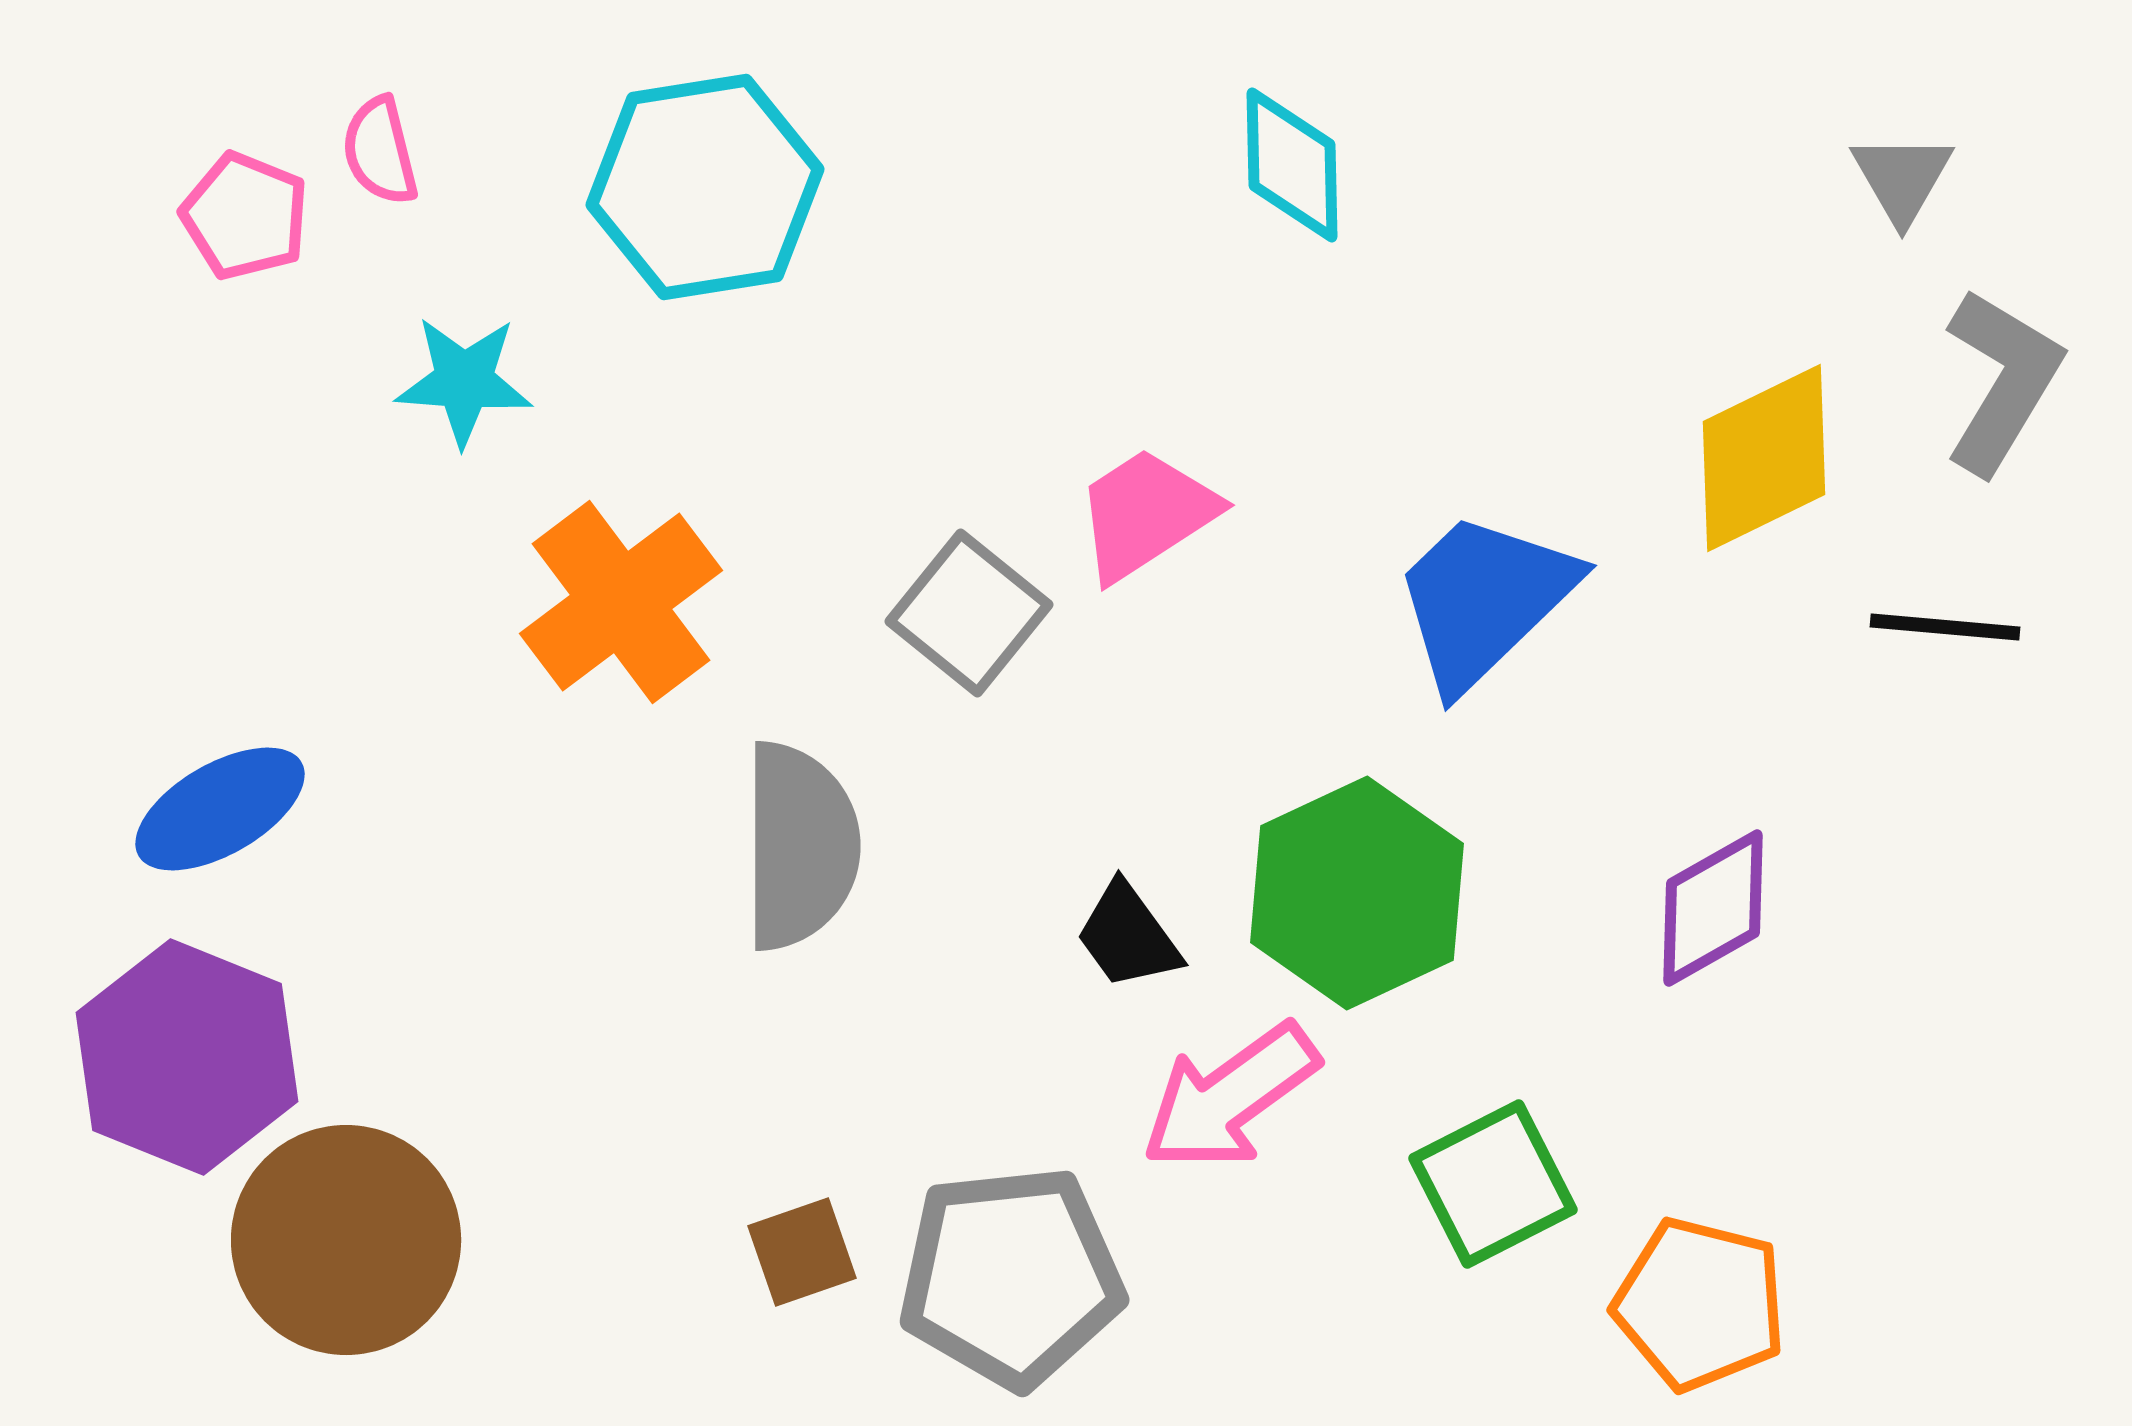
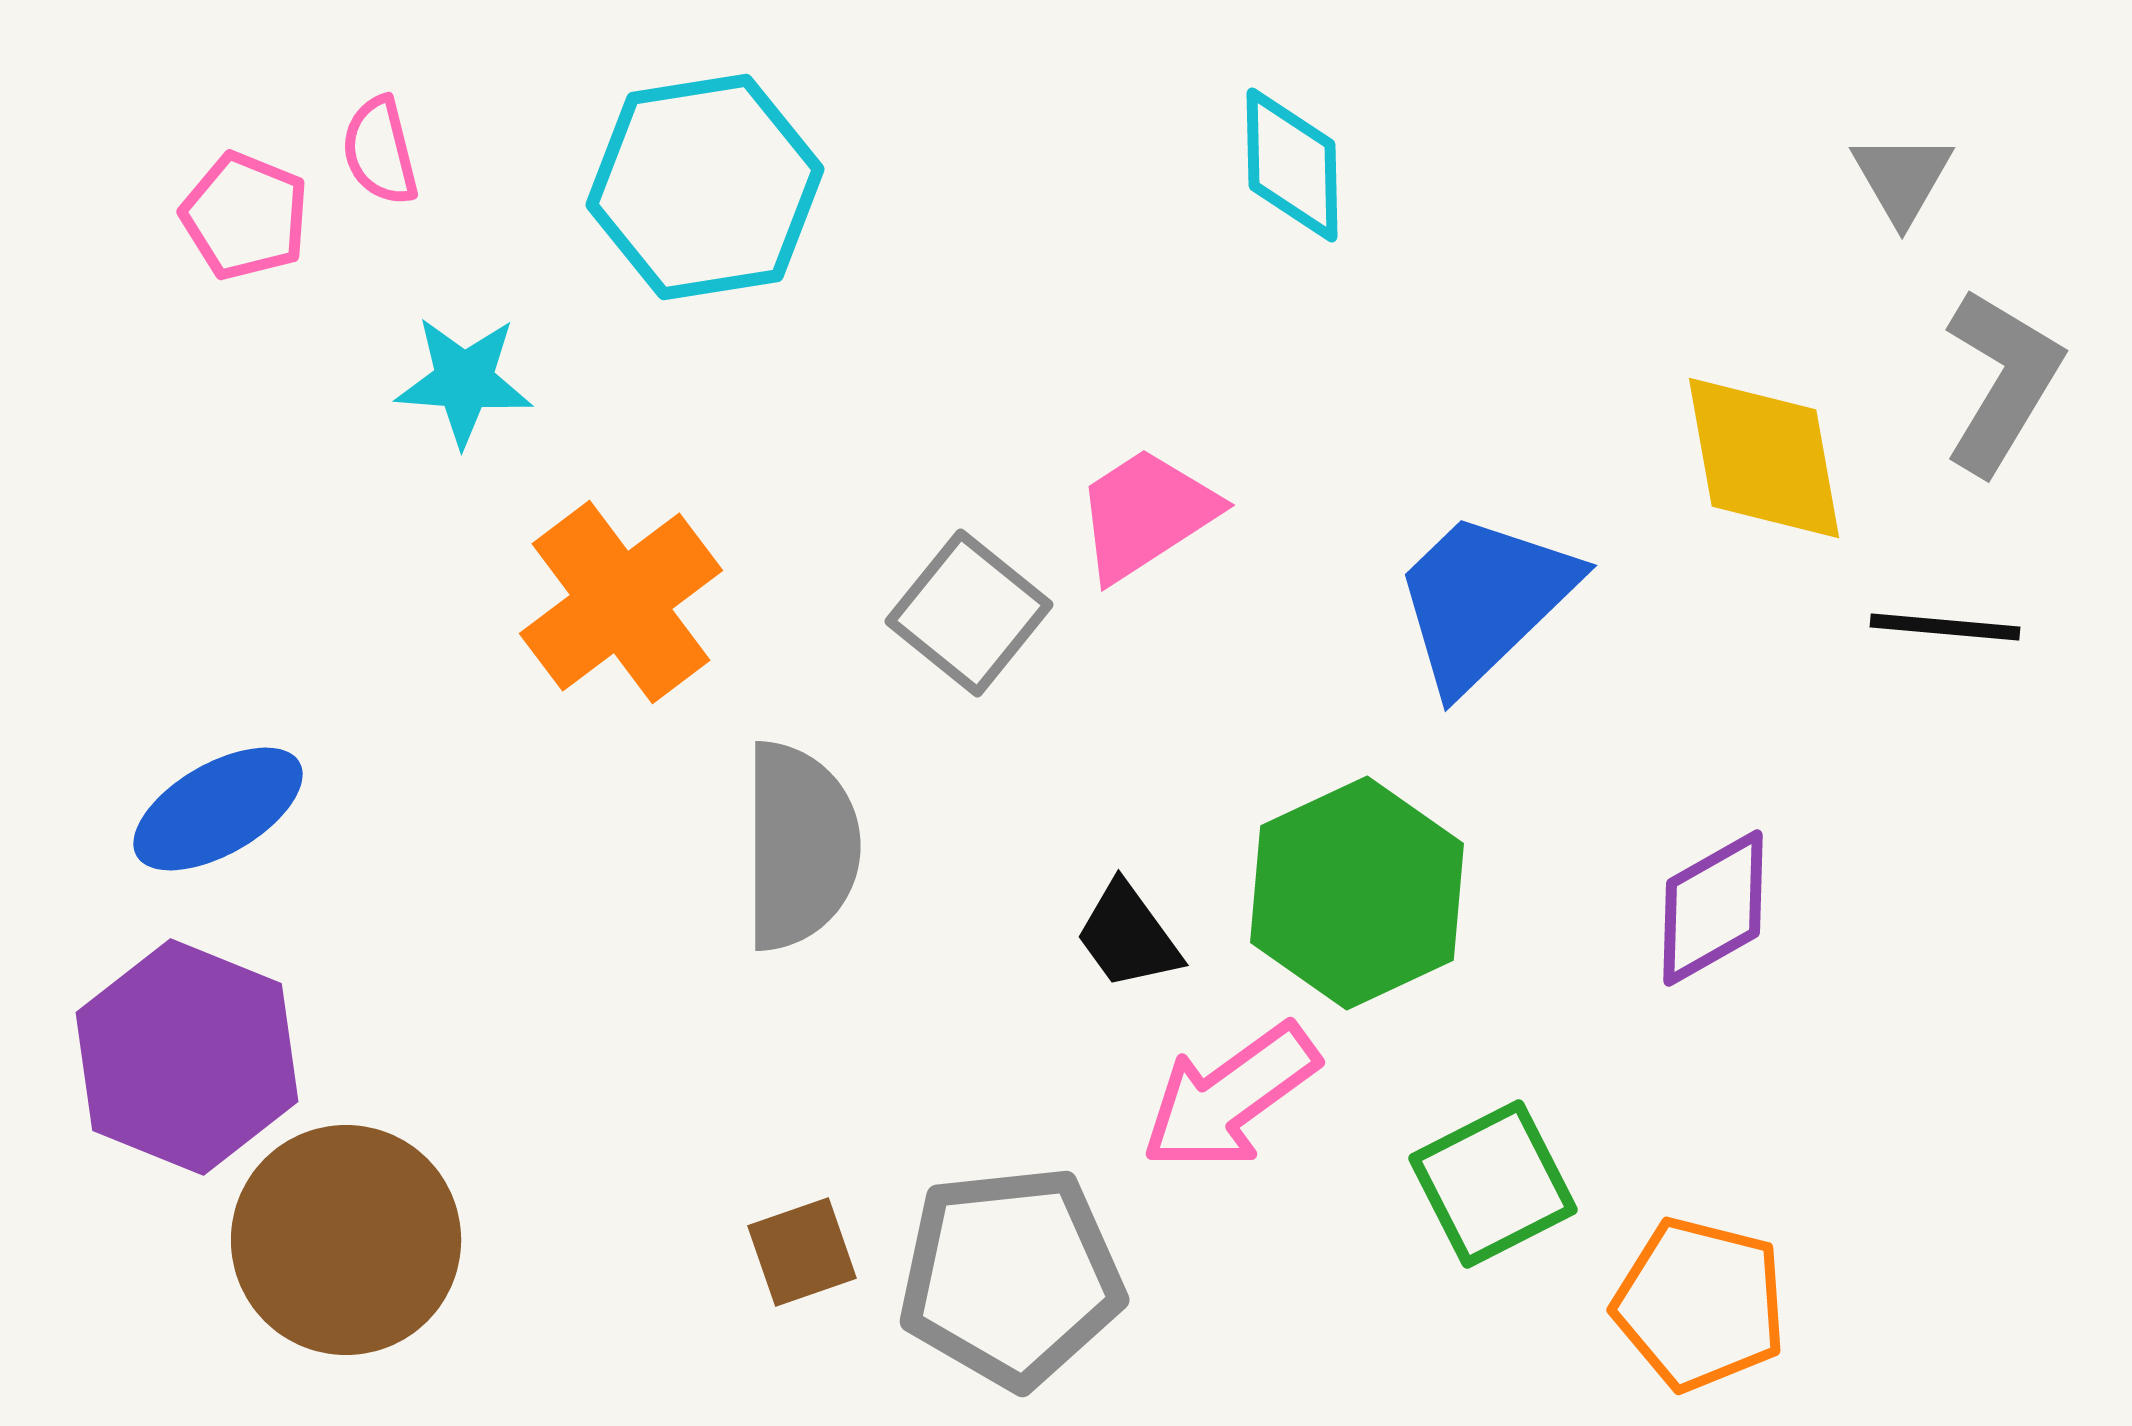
yellow diamond: rotated 74 degrees counterclockwise
blue ellipse: moved 2 px left
